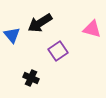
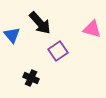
black arrow: rotated 100 degrees counterclockwise
